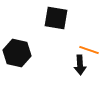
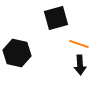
black square: rotated 25 degrees counterclockwise
orange line: moved 10 px left, 6 px up
